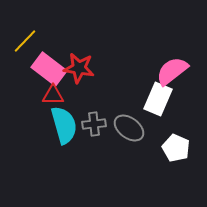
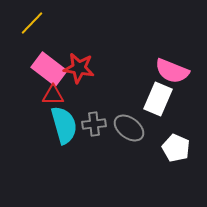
yellow line: moved 7 px right, 18 px up
pink semicircle: rotated 120 degrees counterclockwise
